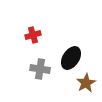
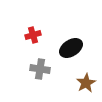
black ellipse: moved 10 px up; rotated 25 degrees clockwise
